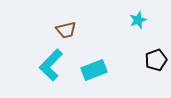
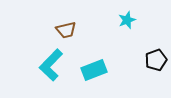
cyan star: moved 11 px left
